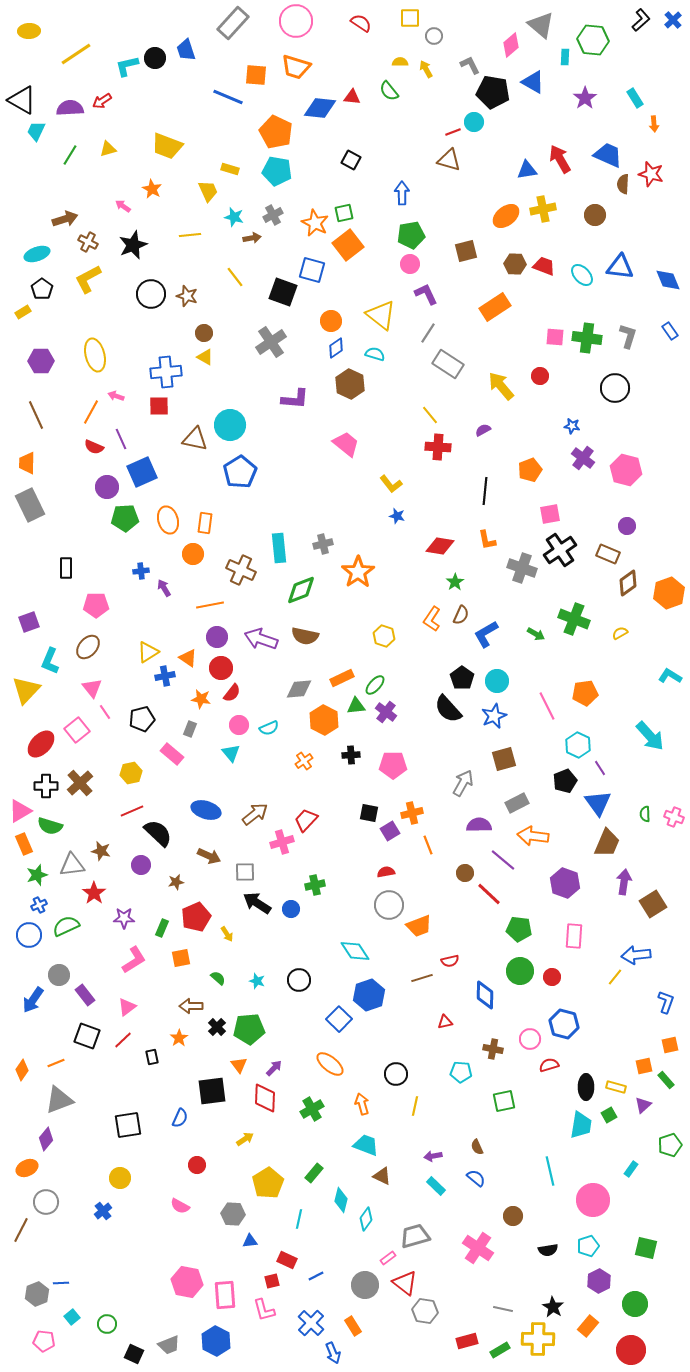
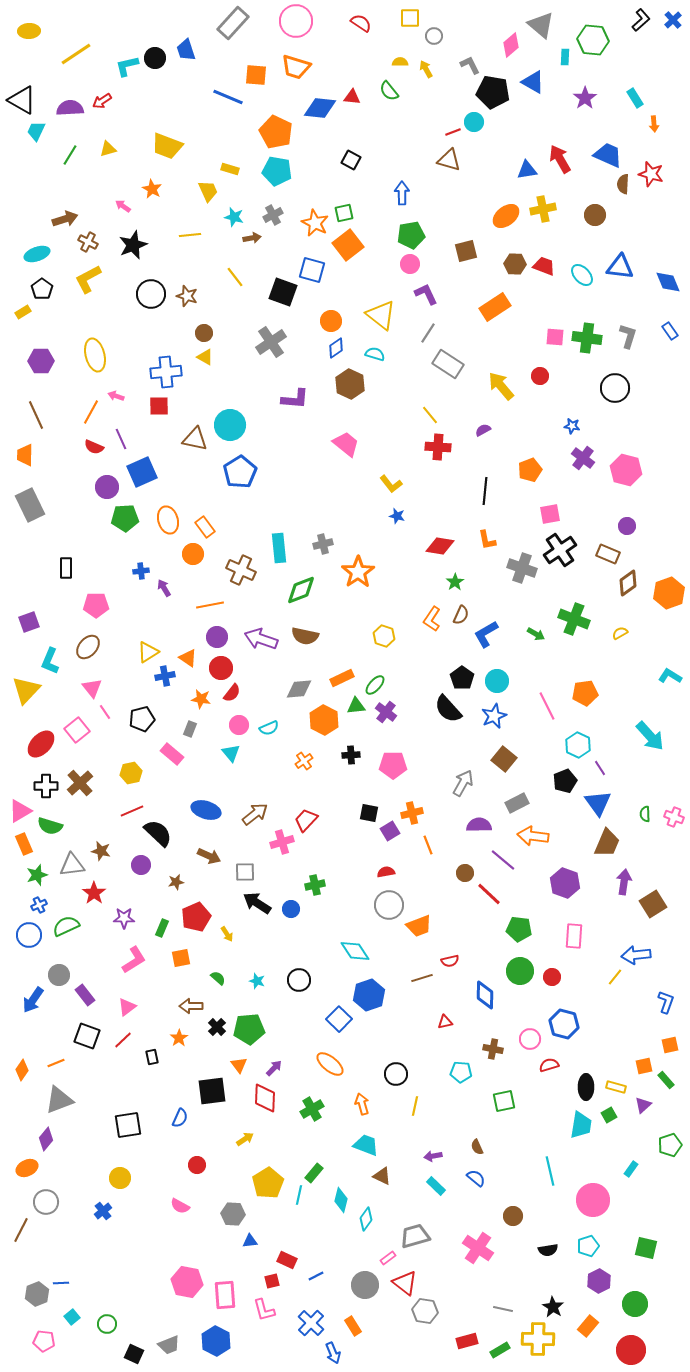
blue diamond at (668, 280): moved 2 px down
orange trapezoid at (27, 463): moved 2 px left, 8 px up
orange rectangle at (205, 523): moved 4 px down; rotated 45 degrees counterclockwise
brown square at (504, 759): rotated 35 degrees counterclockwise
cyan line at (299, 1219): moved 24 px up
